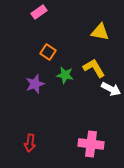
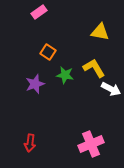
pink cross: rotated 30 degrees counterclockwise
